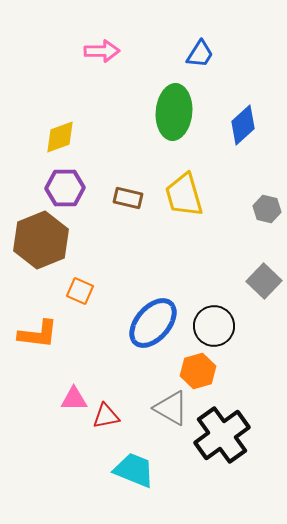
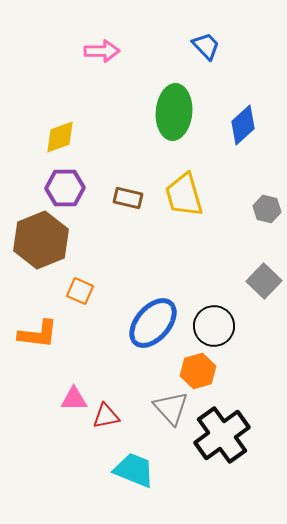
blue trapezoid: moved 6 px right, 8 px up; rotated 76 degrees counterclockwise
gray triangle: rotated 18 degrees clockwise
